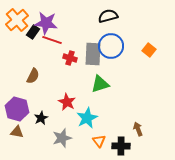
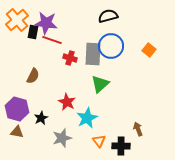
black rectangle: rotated 24 degrees counterclockwise
green triangle: rotated 24 degrees counterclockwise
